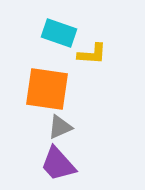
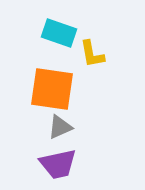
yellow L-shape: rotated 76 degrees clockwise
orange square: moved 5 px right
purple trapezoid: rotated 60 degrees counterclockwise
